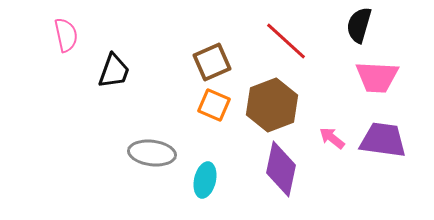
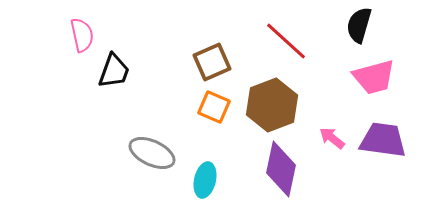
pink semicircle: moved 16 px right
pink trapezoid: moved 3 px left; rotated 18 degrees counterclockwise
orange square: moved 2 px down
gray ellipse: rotated 18 degrees clockwise
